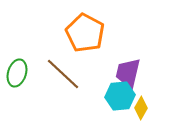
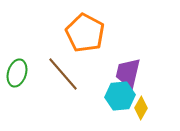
brown line: rotated 6 degrees clockwise
